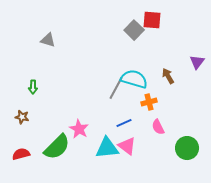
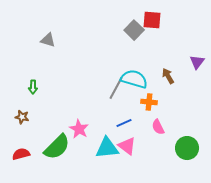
orange cross: rotated 21 degrees clockwise
